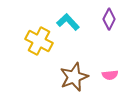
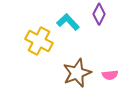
purple diamond: moved 10 px left, 5 px up
brown star: moved 3 px right, 4 px up
